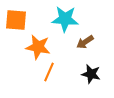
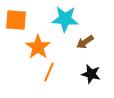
orange star: rotated 25 degrees clockwise
